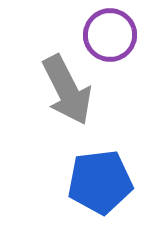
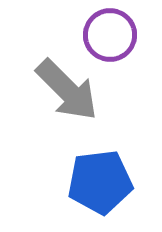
gray arrow: rotated 18 degrees counterclockwise
